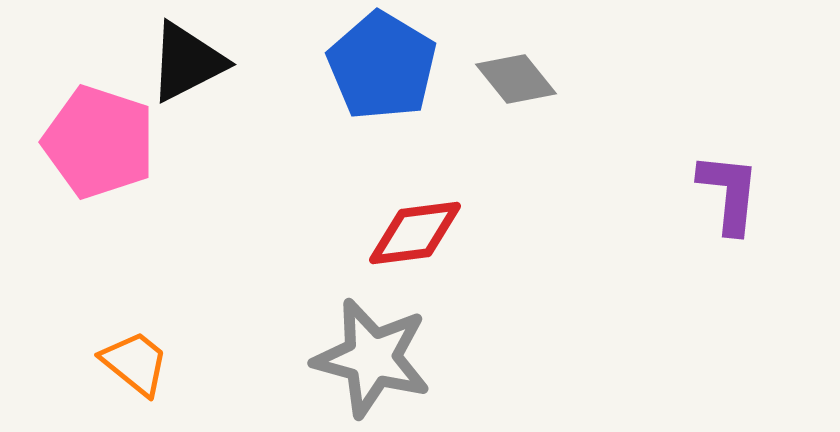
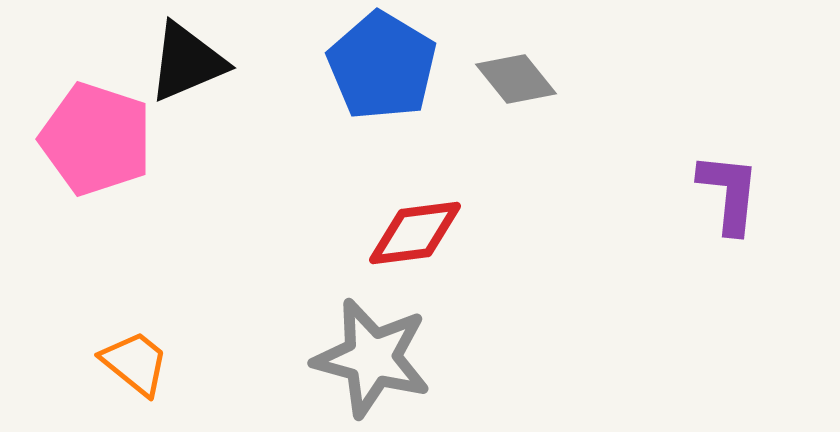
black triangle: rotated 4 degrees clockwise
pink pentagon: moved 3 px left, 3 px up
